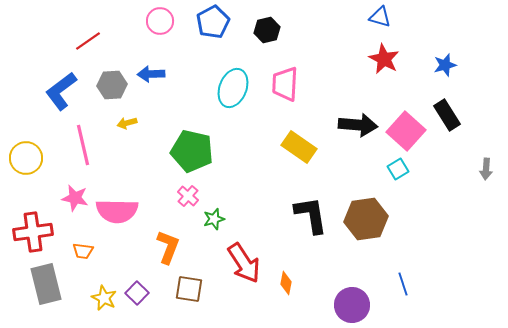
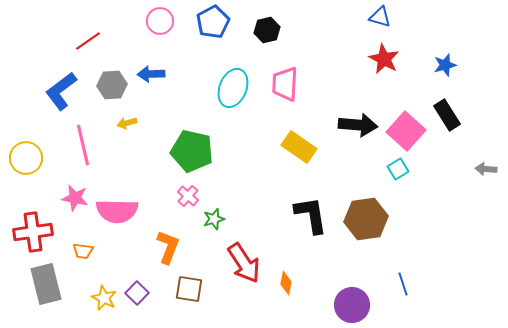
gray arrow: rotated 90 degrees clockwise
